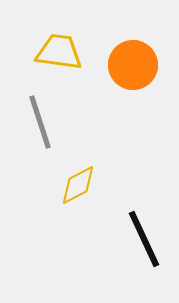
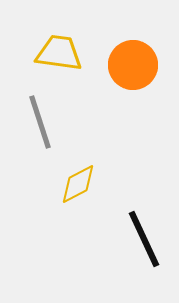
yellow trapezoid: moved 1 px down
yellow diamond: moved 1 px up
